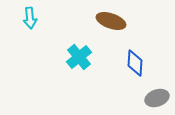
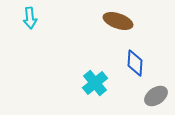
brown ellipse: moved 7 px right
cyan cross: moved 16 px right, 26 px down
gray ellipse: moved 1 px left, 2 px up; rotated 15 degrees counterclockwise
